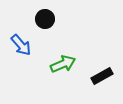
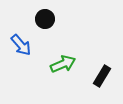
black rectangle: rotated 30 degrees counterclockwise
